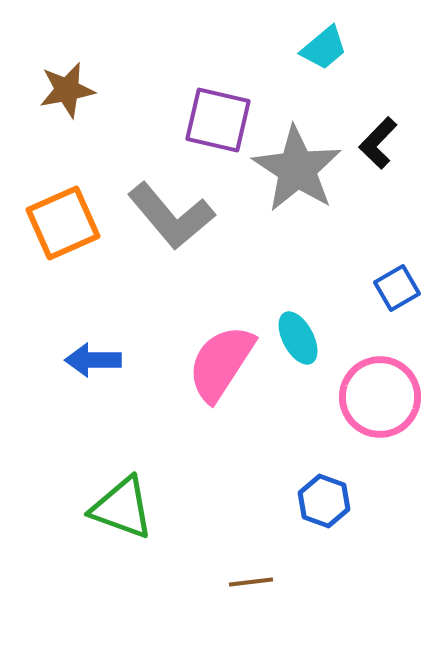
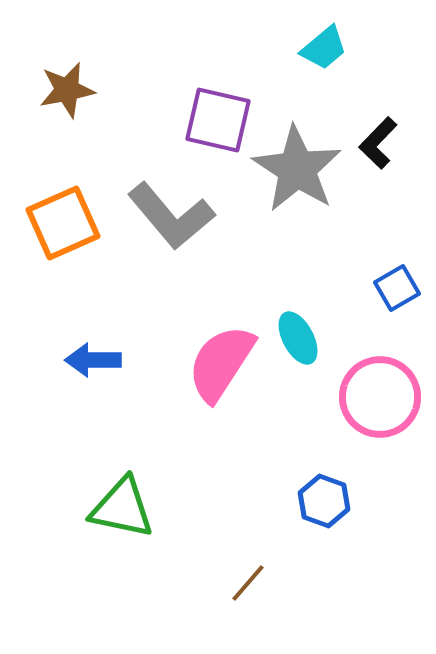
green triangle: rotated 8 degrees counterclockwise
brown line: moved 3 px left, 1 px down; rotated 42 degrees counterclockwise
